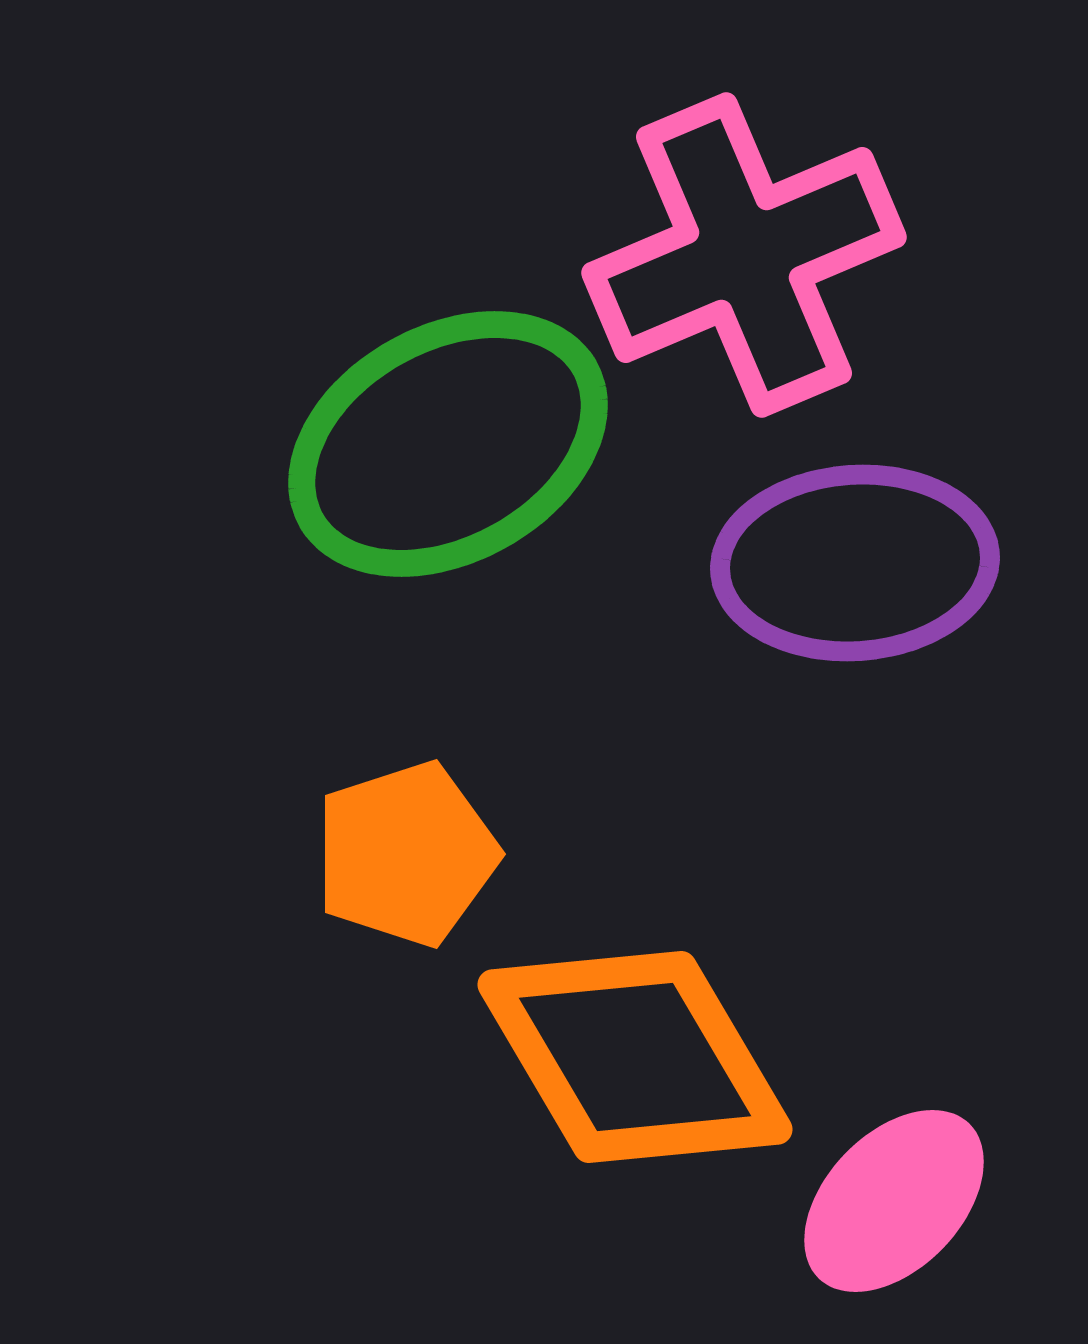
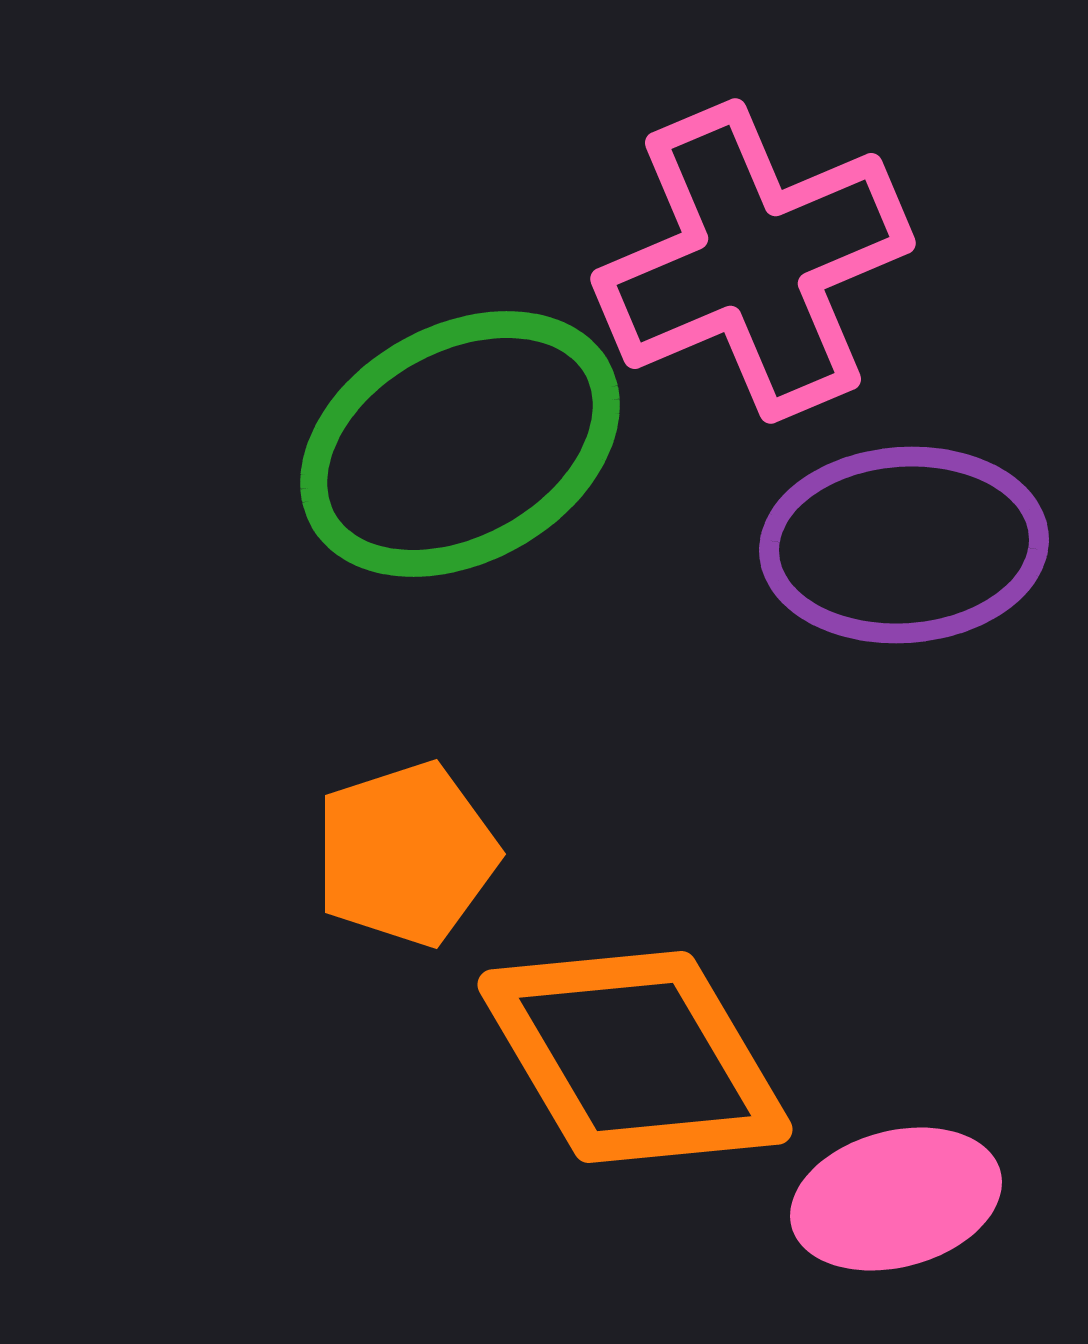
pink cross: moved 9 px right, 6 px down
green ellipse: moved 12 px right
purple ellipse: moved 49 px right, 18 px up
pink ellipse: moved 2 px right, 2 px up; rotated 31 degrees clockwise
